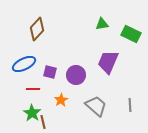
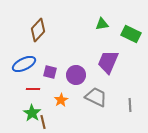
brown diamond: moved 1 px right, 1 px down
gray trapezoid: moved 9 px up; rotated 15 degrees counterclockwise
